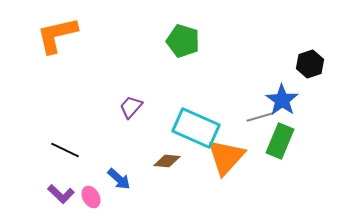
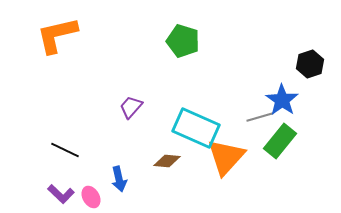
green rectangle: rotated 16 degrees clockwise
blue arrow: rotated 35 degrees clockwise
